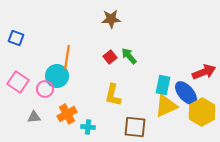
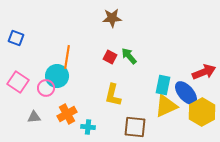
brown star: moved 1 px right, 1 px up
red square: rotated 24 degrees counterclockwise
pink circle: moved 1 px right, 1 px up
